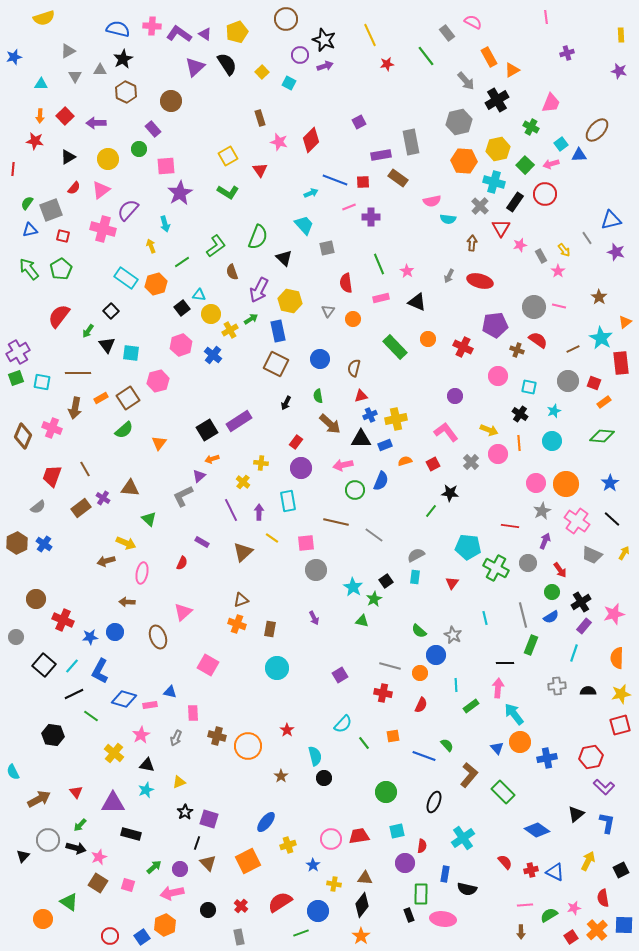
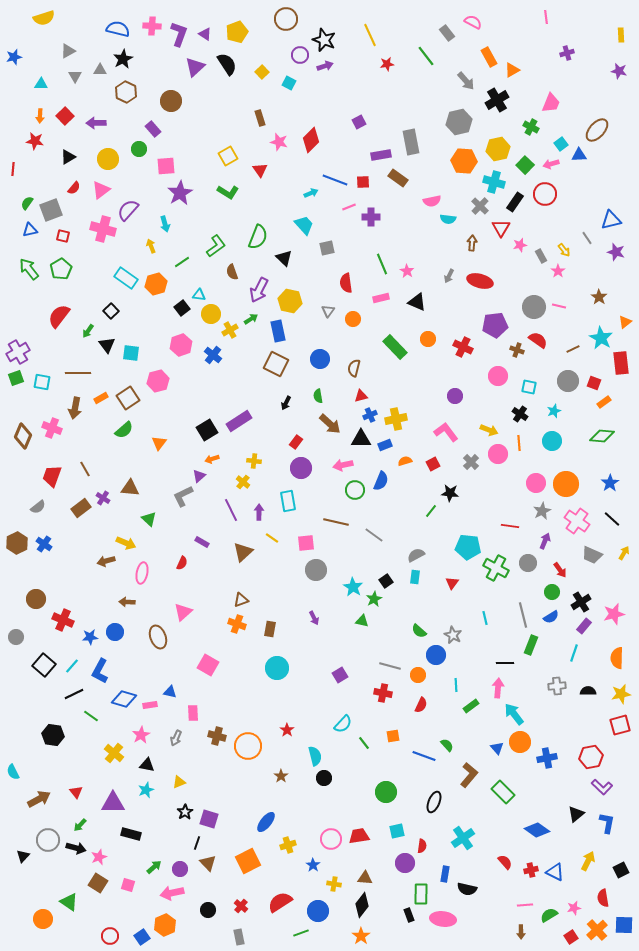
purple L-shape at (179, 34): rotated 75 degrees clockwise
green line at (379, 264): moved 3 px right
yellow cross at (261, 463): moved 7 px left, 2 px up
orange circle at (420, 673): moved 2 px left, 2 px down
purple L-shape at (604, 787): moved 2 px left
